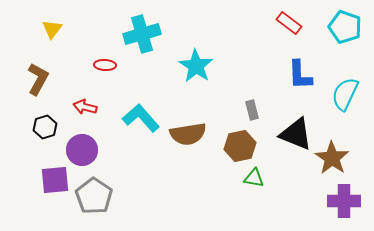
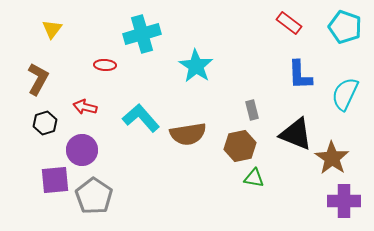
black hexagon: moved 4 px up
